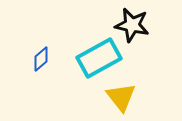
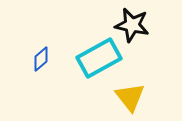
yellow triangle: moved 9 px right
